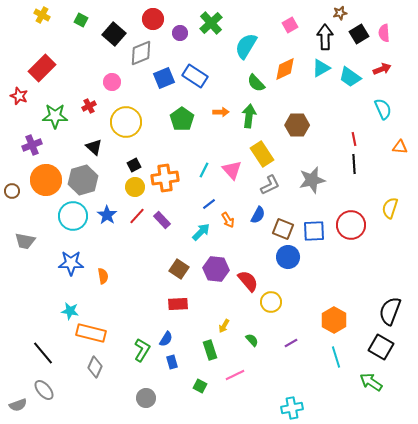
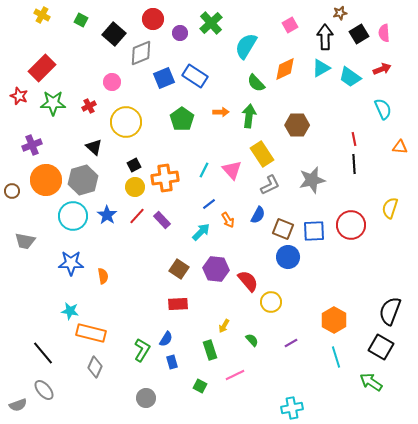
green star at (55, 116): moved 2 px left, 13 px up
